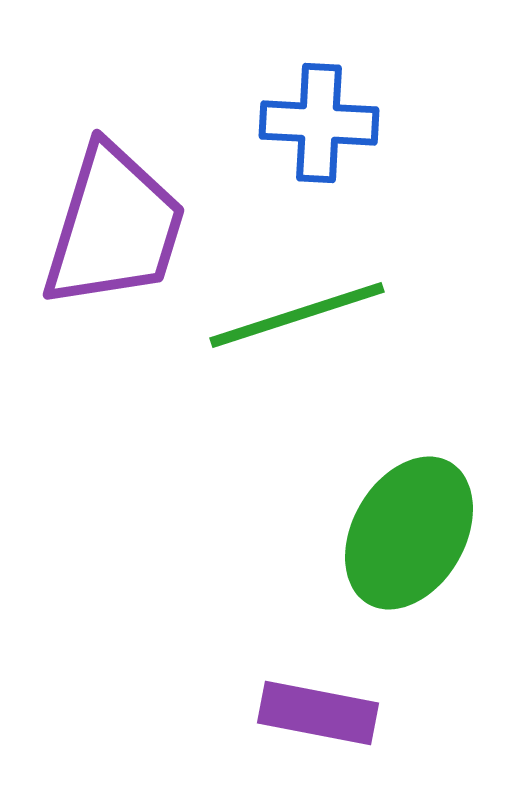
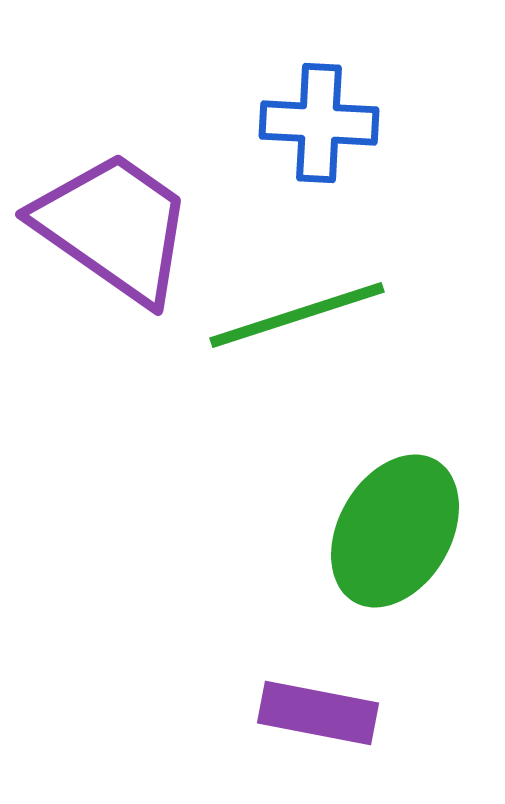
purple trapezoid: rotated 72 degrees counterclockwise
green ellipse: moved 14 px left, 2 px up
